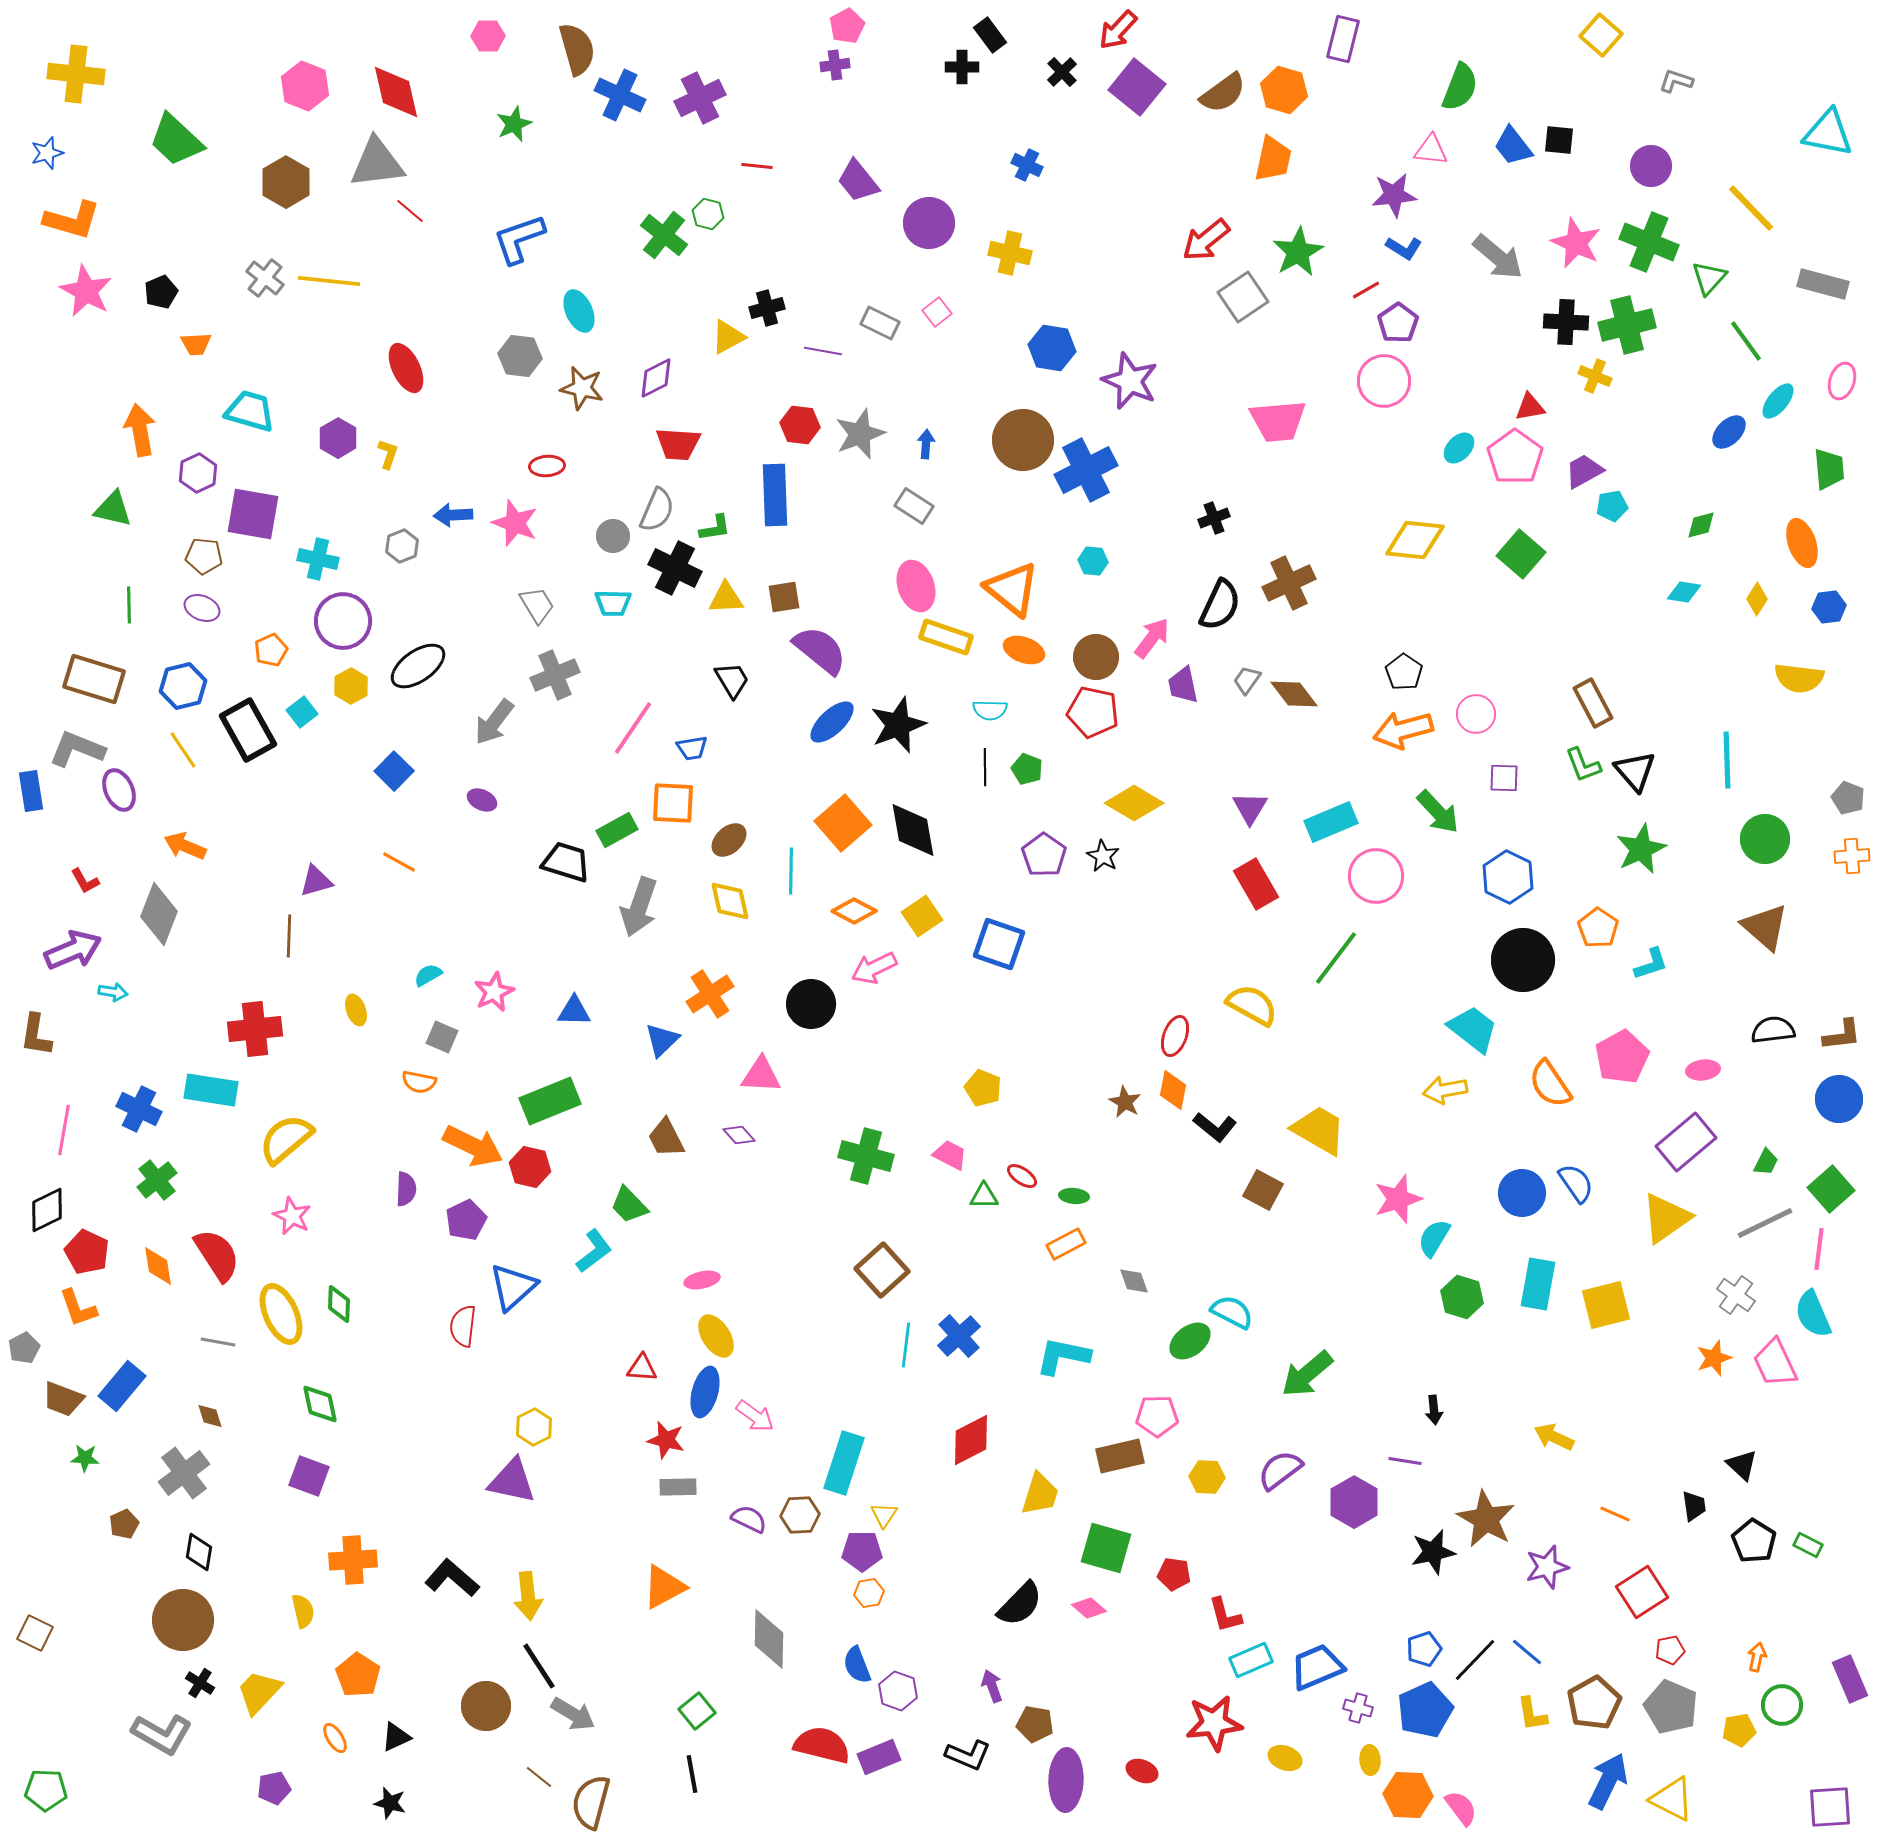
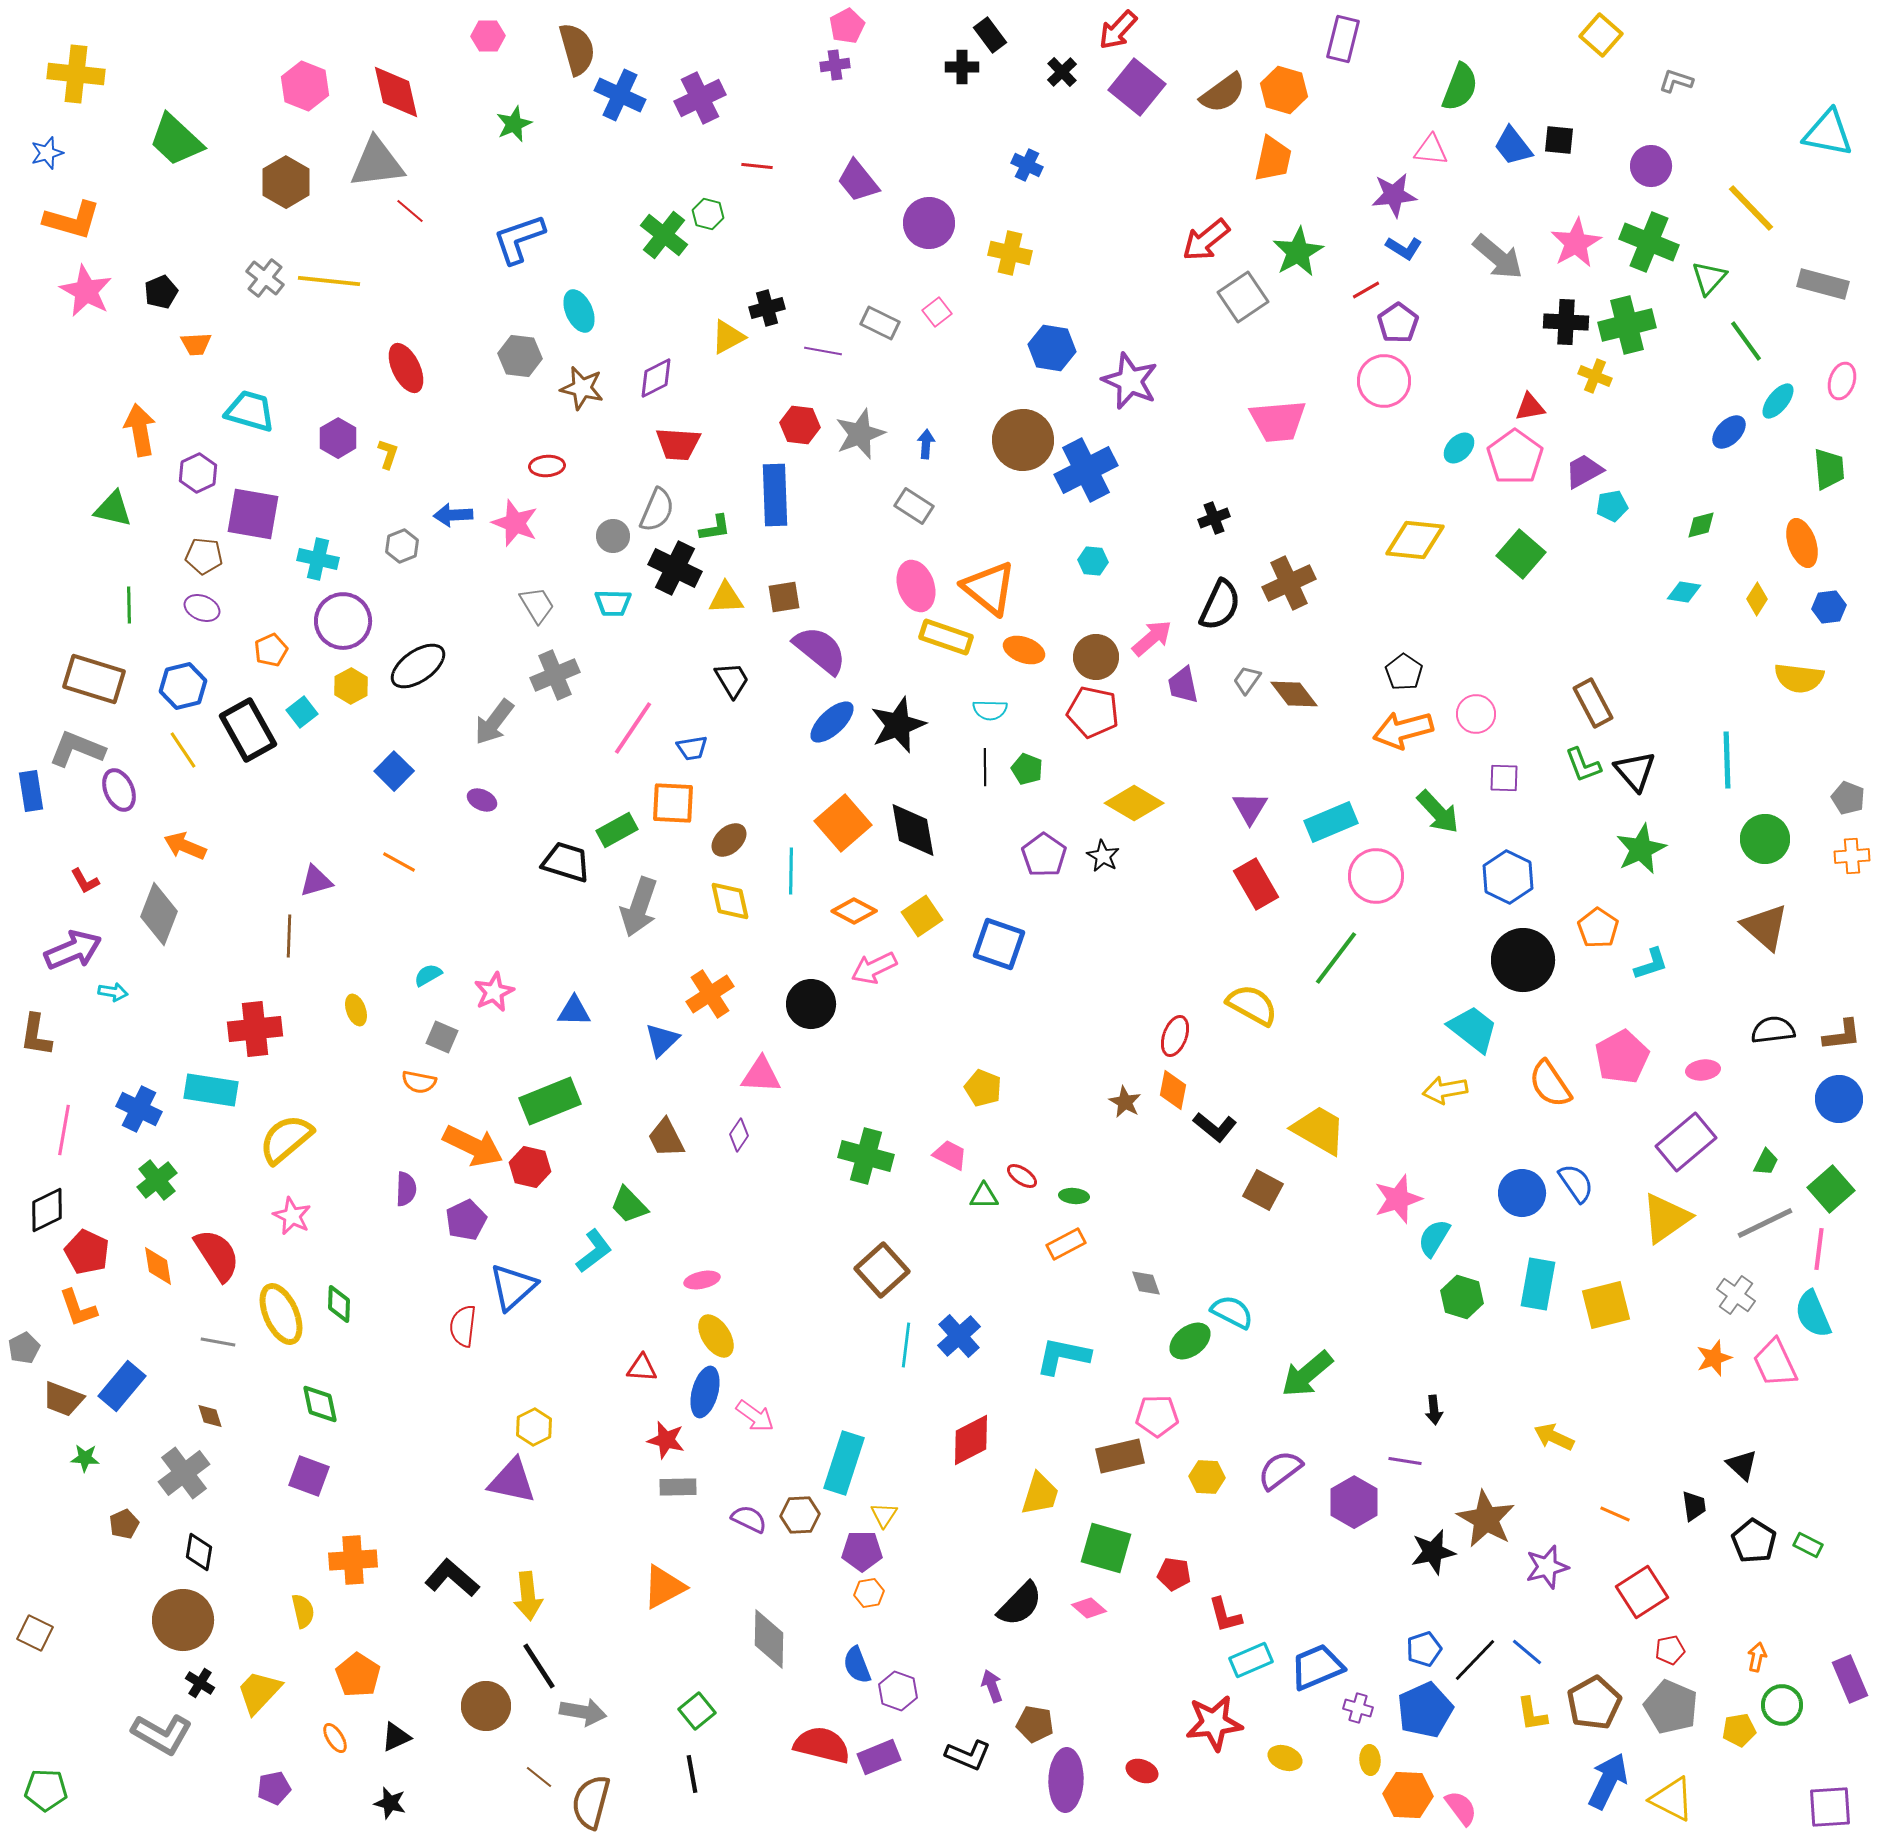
pink star at (1576, 243): rotated 18 degrees clockwise
orange triangle at (1012, 589): moved 23 px left, 1 px up
pink arrow at (1152, 638): rotated 12 degrees clockwise
purple diamond at (739, 1135): rotated 76 degrees clockwise
gray diamond at (1134, 1281): moved 12 px right, 2 px down
gray arrow at (573, 1714): moved 10 px right, 2 px up; rotated 21 degrees counterclockwise
